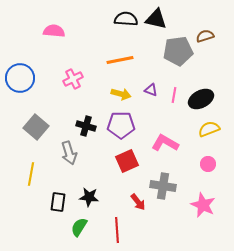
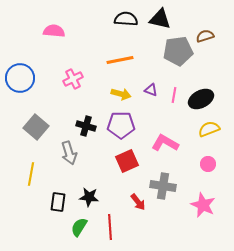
black triangle: moved 4 px right
red line: moved 7 px left, 3 px up
